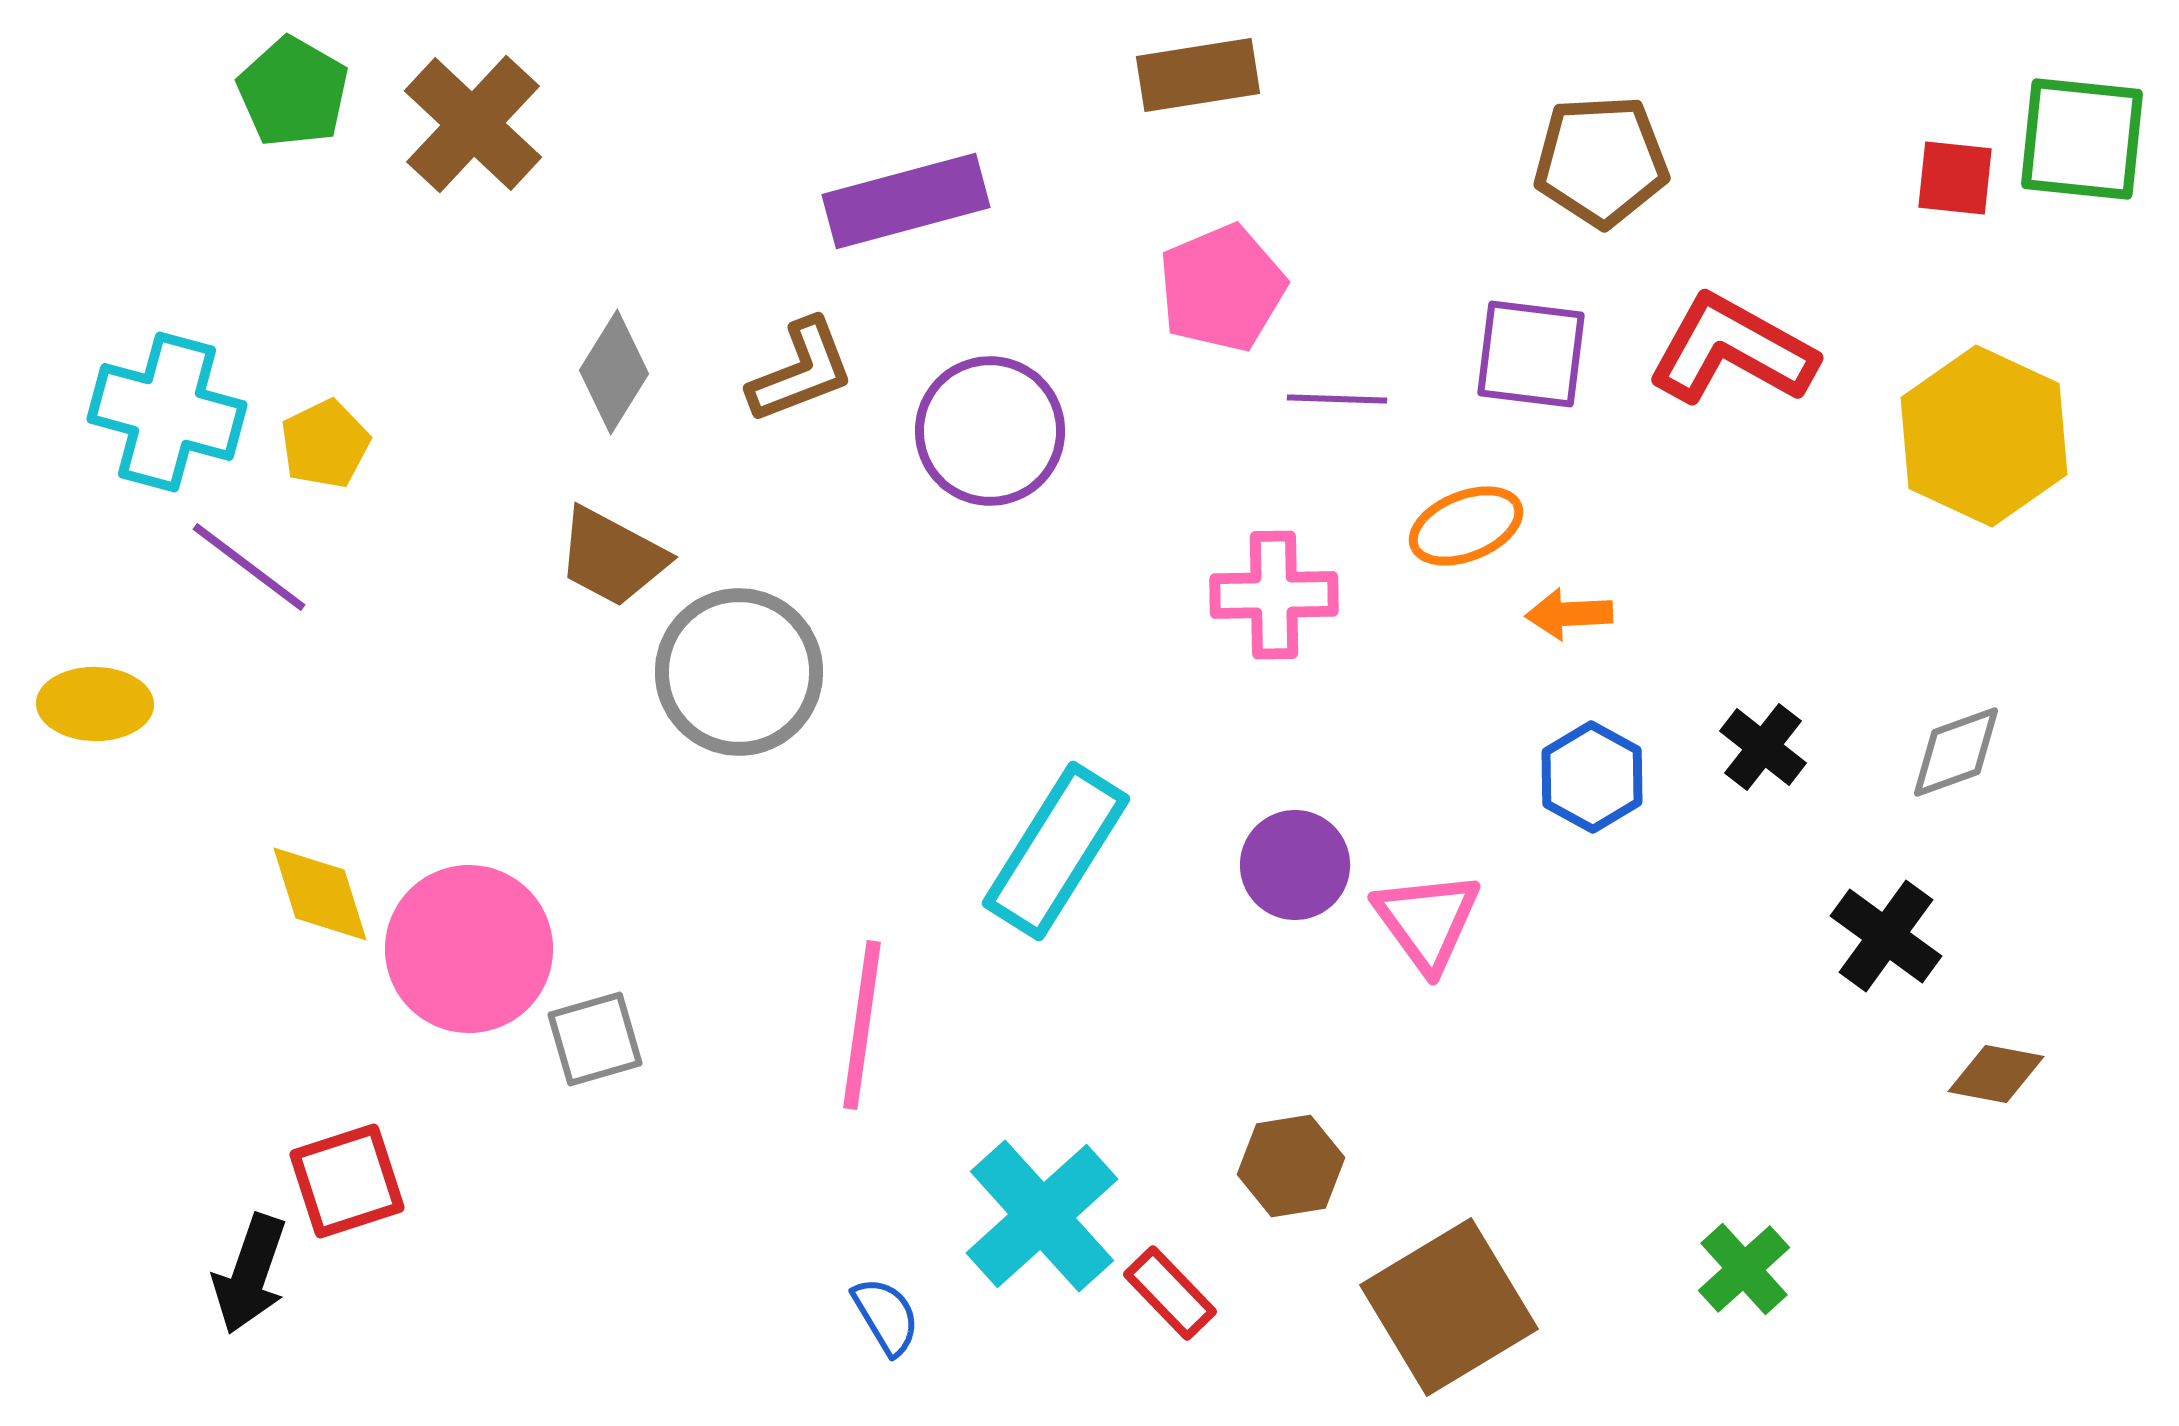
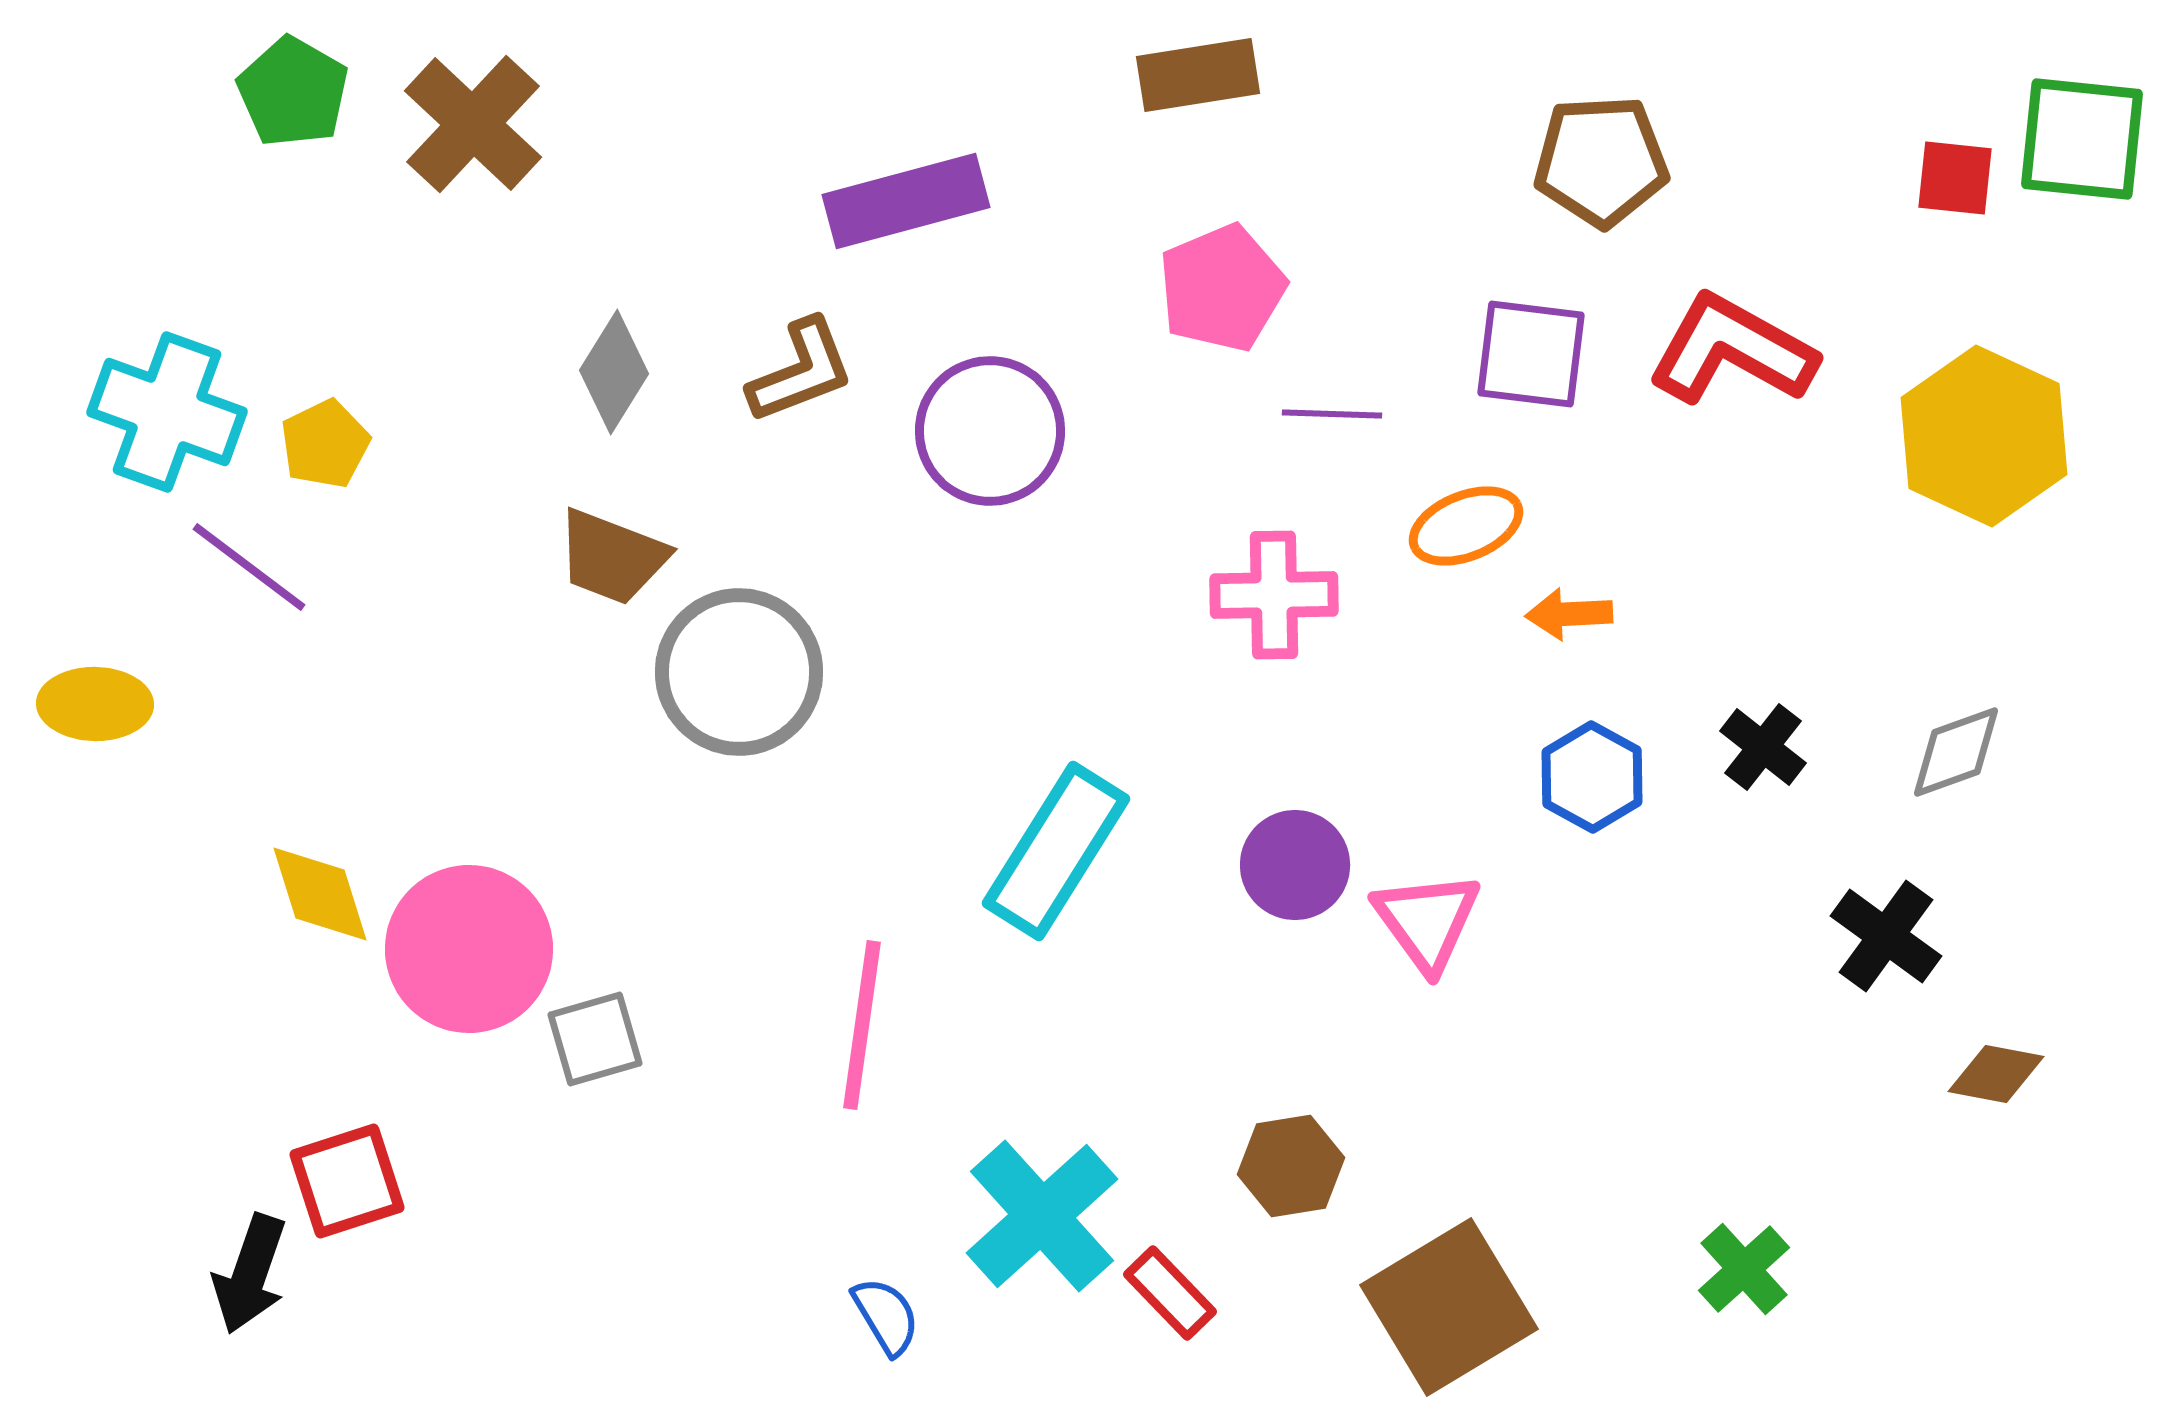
purple line at (1337, 399): moved 5 px left, 15 px down
cyan cross at (167, 412): rotated 5 degrees clockwise
brown trapezoid at (612, 557): rotated 7 degrees counterclockwise
